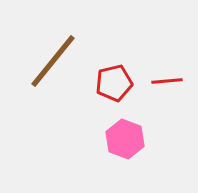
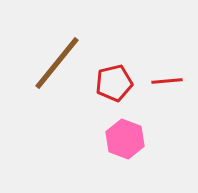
brown line: moved 4 px right, 2 px down
